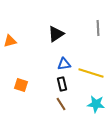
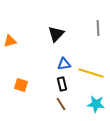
black triangle: rotated 12 degrees counterclockwise
